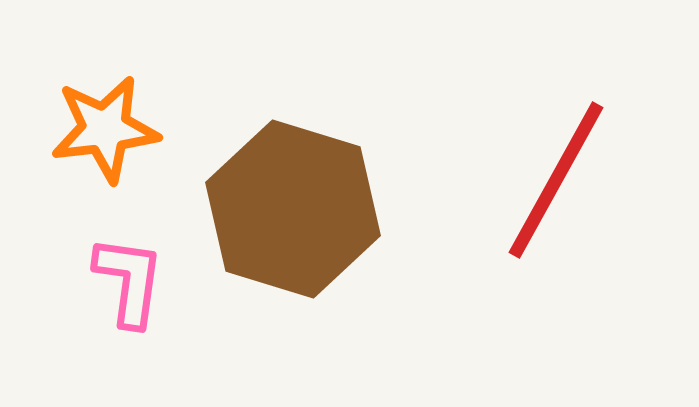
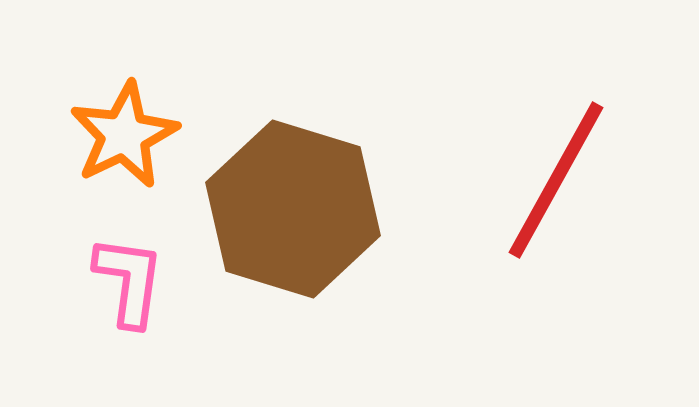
orange star: moved 19 px right, 6 px down; rotated 19 degrees counterclockwise
